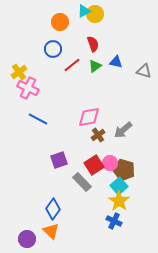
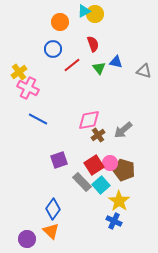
green triangle: moved 4 px right, 2 px down; rotated 32 degrees counterclockwise
pink diamond: moved 3 px down
cyan square: moved 18 px left, 1 px up
